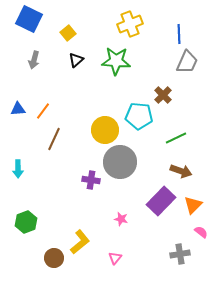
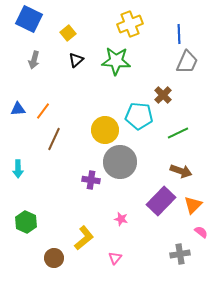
green line: moved 2 px right, 5 px up
green hexagon: rotated 15 degrees counterclockwise
yellow L-shape: moved 4 px right, 4 px up
